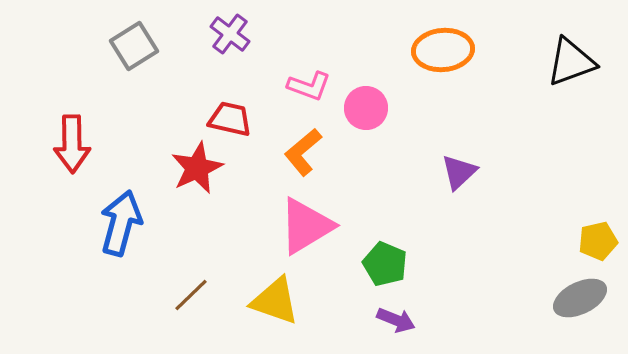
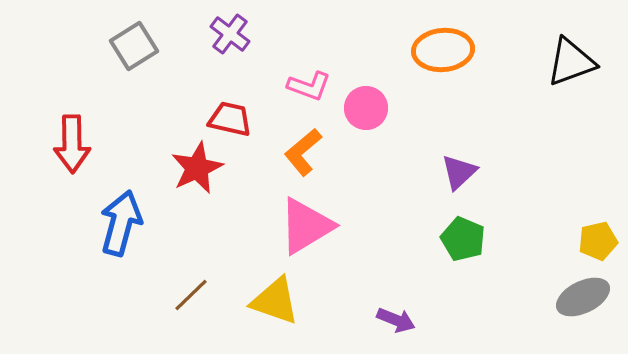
green pentagon: moved 78 px right, 25 px up
gray ellipse: moved 3 px right, 1 px up
